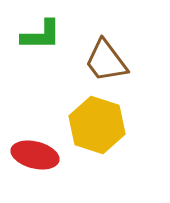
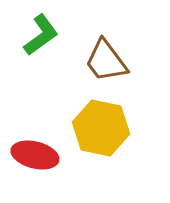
green L-shape: rotated 36 degrees counterclockwise
yellow hexagon: moved 4 px right, 3 px down; rotated 6 degrees counterclockwise
